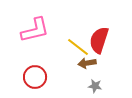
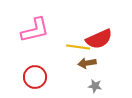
red semicircle: moved 1 px up; rotated 132 degrees counterclockwise
yellow line: rotated 30 degrees counterclockwise
